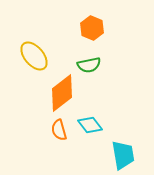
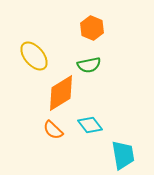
orange diamond: moved 1 px left; rotated 6 degrees clockwise
orange semicircle: moved 6 px left; rotated 30 degrees counterclockwise
